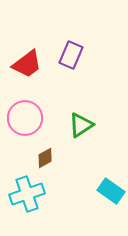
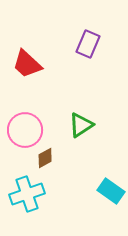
purple rectangle: moved 17 px right, 11 px up
red trapezoid: rotated 80 degrees clockwise
pink circle: moved 12 px down
